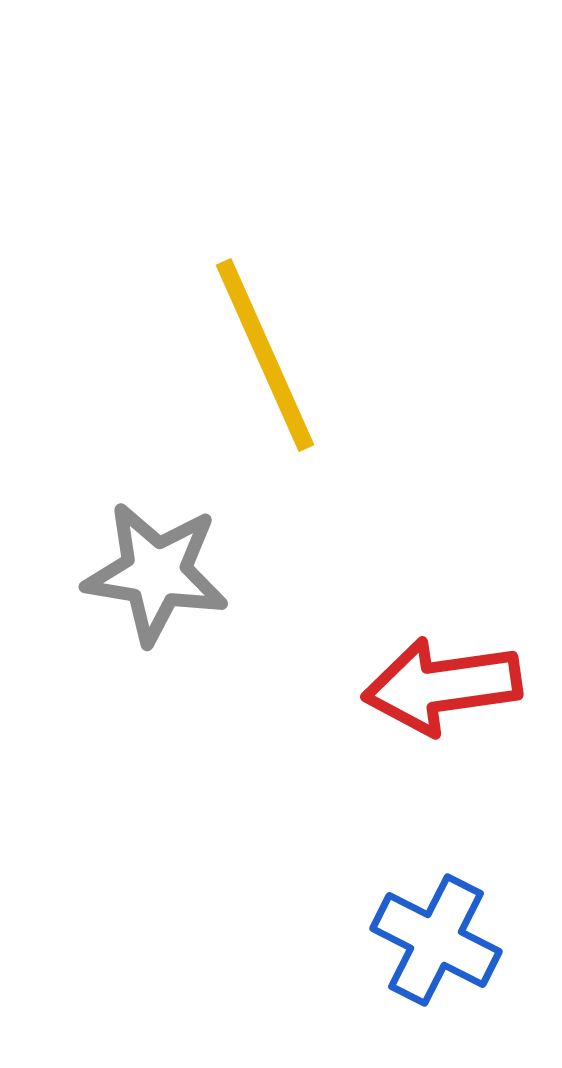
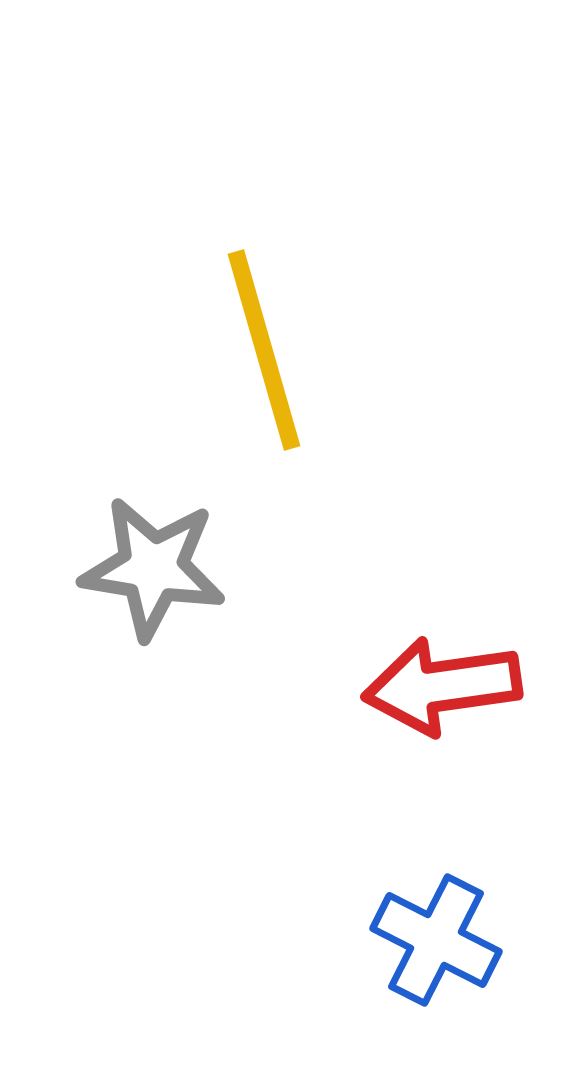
yellow line: moved 1 px left, 5 px up; rotated 8 degrees clockwise
gray star: moved 3 px left, 5 px up
